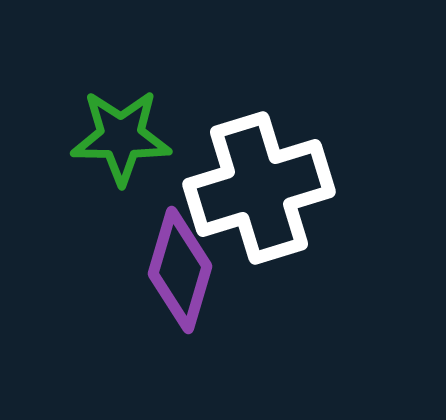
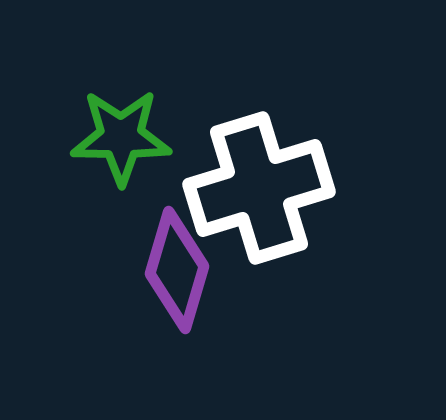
purple diamond: moved 3 px left
